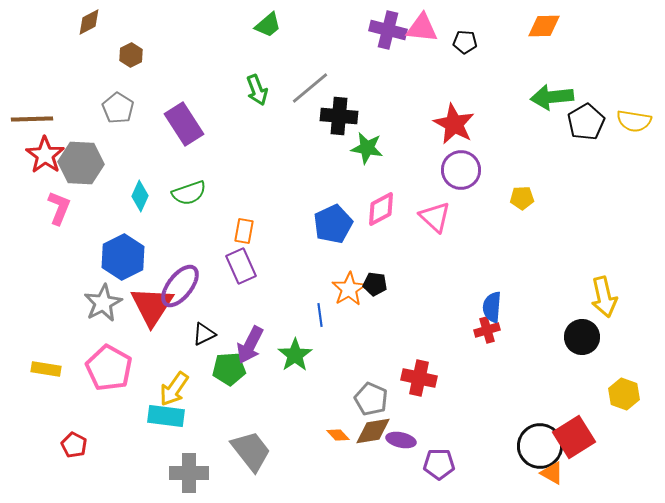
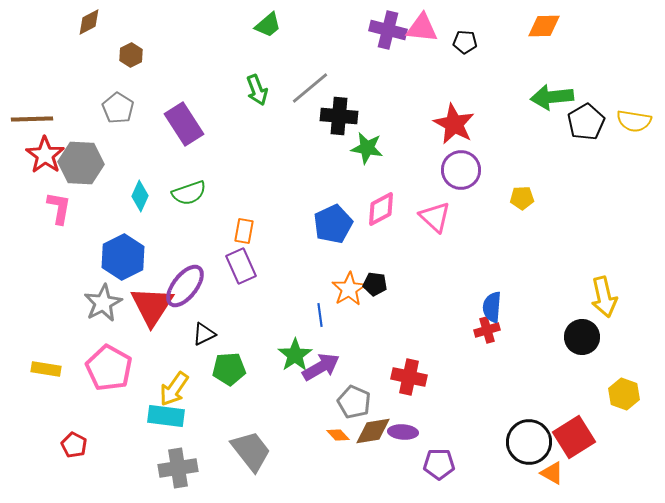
pink L-shape at (59, 208): rotated 12 degrees counterclockwise
purple ellipse at (180, 286): moved 5 px right
purple arrow at (250, 345): moved 71 px right, 22 px down; rotated 147 degrees counterclockwise
red cross at (419, 378): moved 10 px left, 1 px up
gray pentagon at (371, 399): moved 17 px left, 3 px down
purple ellipse at (401, 440): moved 2 px right, 8 px up; rotated 8 degrees counterclockwise
black circle at (540, 446): moved 11 px left, 4 px up
gray cross at (189, 473): moved 11 px left, 5 px up; rotated 9 degrees counterclockwise
